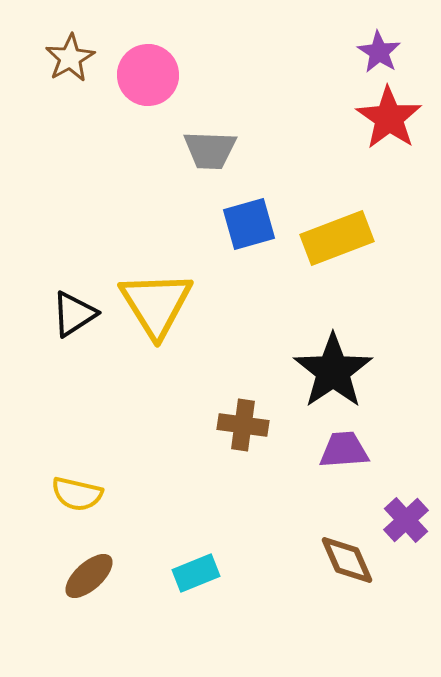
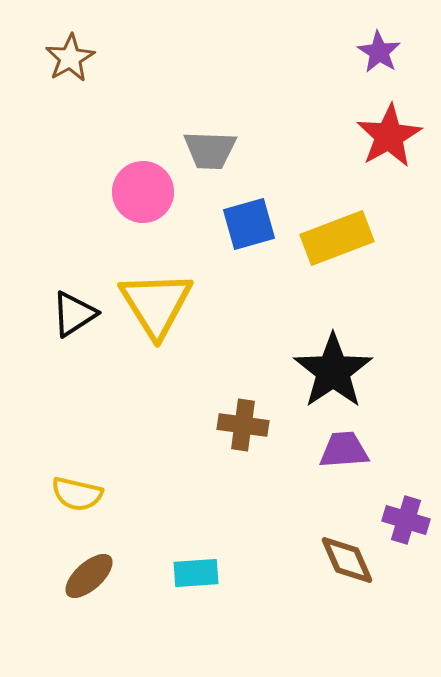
pink circle: moved 5 px left, 117 px down
red star: moved 18 px down; rotated 8 degrees clockwise
purple cross: rotated 30 degrees counterclockwise
cyan rectangle: rotated 18 degrees clockwise
